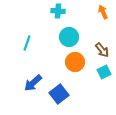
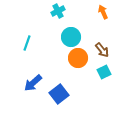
cyan cross: rotated 32 degrees counterclockwise
cyan circle: moved 2 px right
orange circle: moved 3 px right, 4 px up
